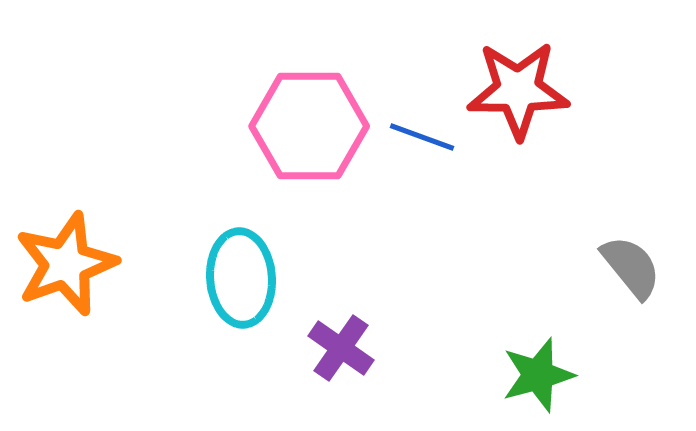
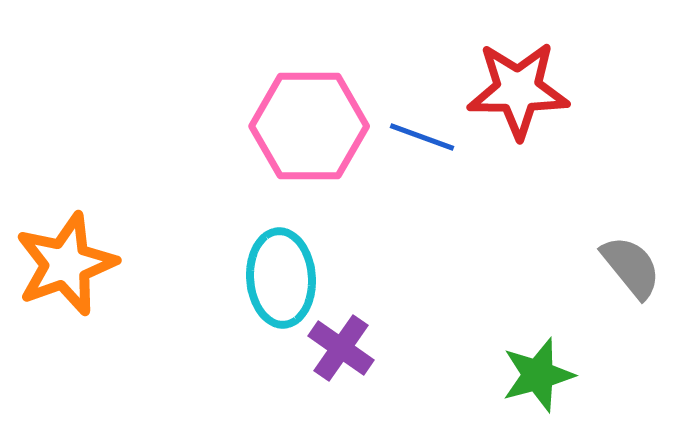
cyan ellipse: moved 40 px right
